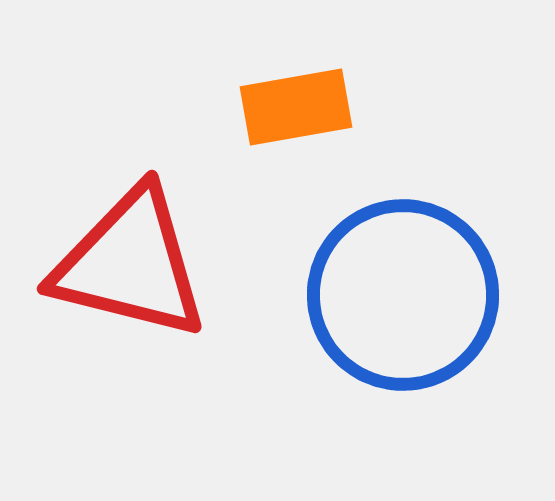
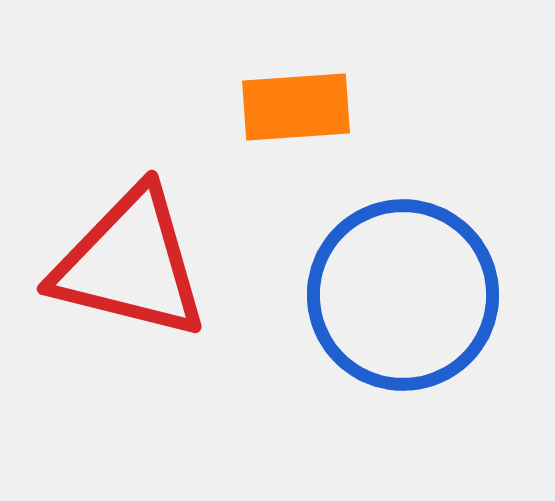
orange rectangle: rotated 6 degrees clockwise
